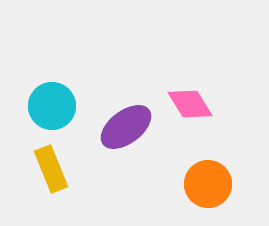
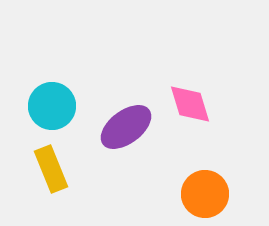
pink diamond: rotated 15 degrees clockwise
orange circle: moved 3 px left, 10 px down
